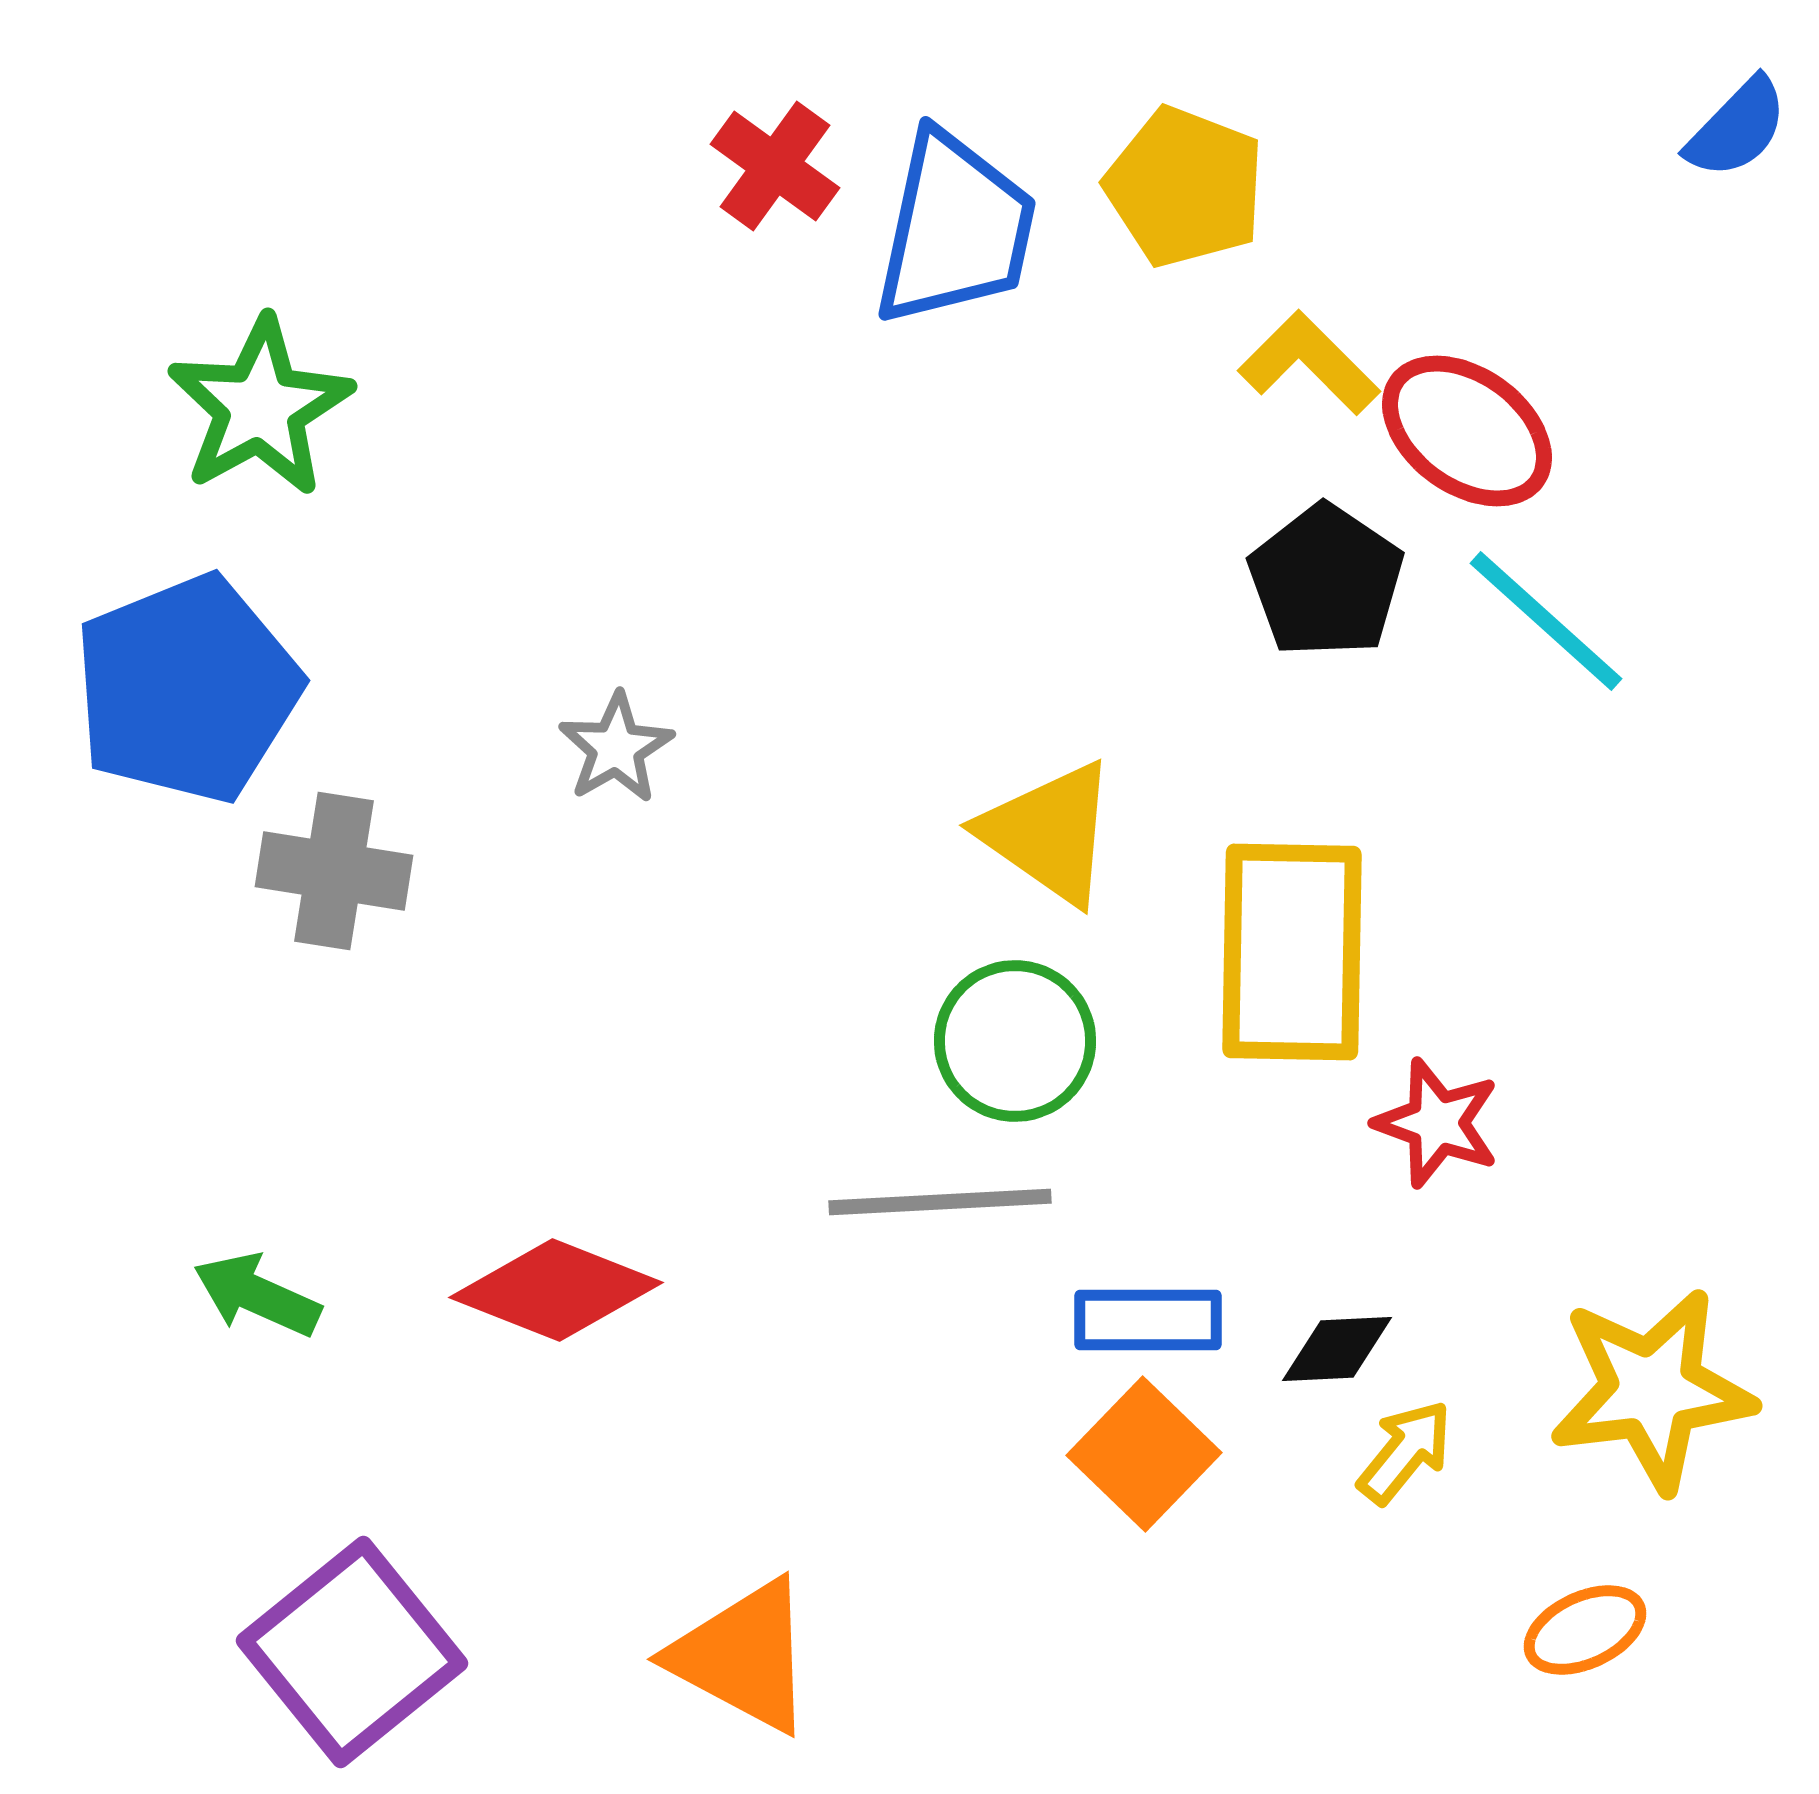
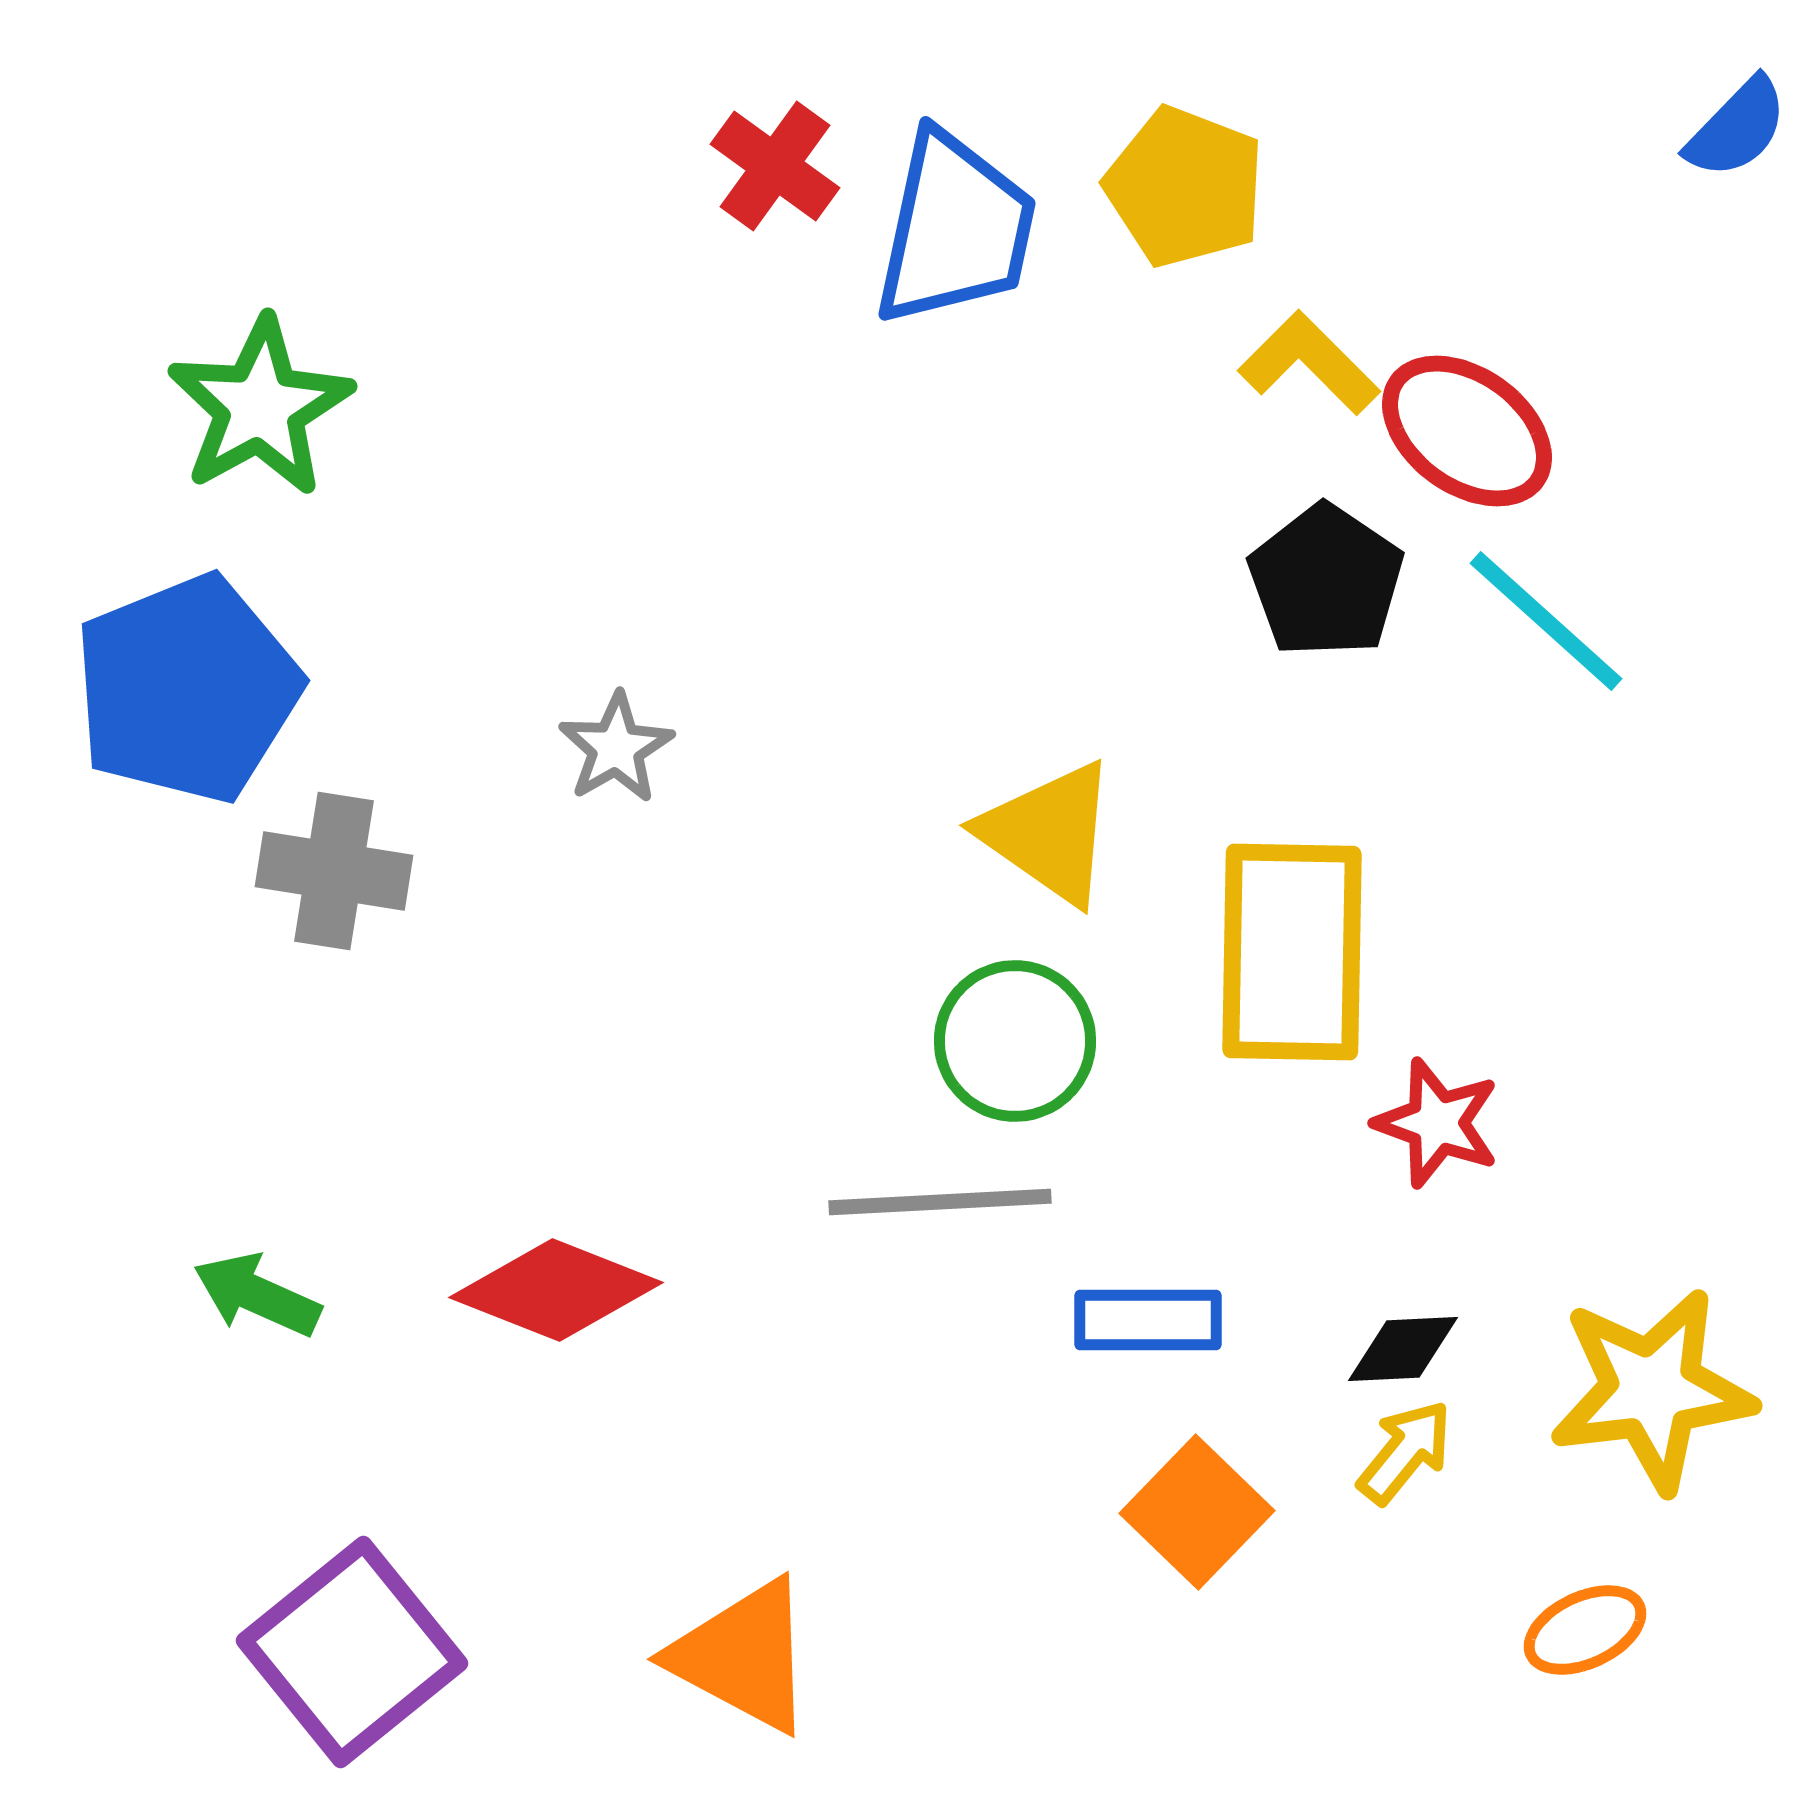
black diamond: moved 66 px right
orange square: moved 53 px right, 58 px down
